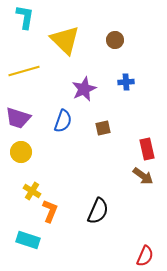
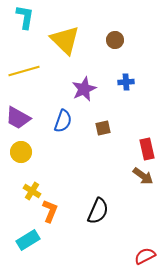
purple trapezoid: rotated 12 degrees clockwise
cyan rectangle: rotated 50 degrees counterclockwise
red semicircle: rotated 140 degrees counterclockwise
